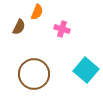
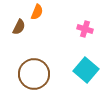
pink cross: moved 23 px right
